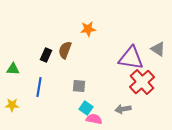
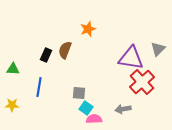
orange star: rotated 14 degrees counterclockwise
gray triangle: rotated 42 degrees clockwise
gray square: moved 7 px down
pink semicircle: rotated 14 degrees counterclockwise
